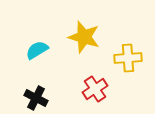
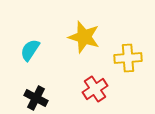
cyan semicircle: moved 7 px left; rotated 25 degrees counterclockwise
